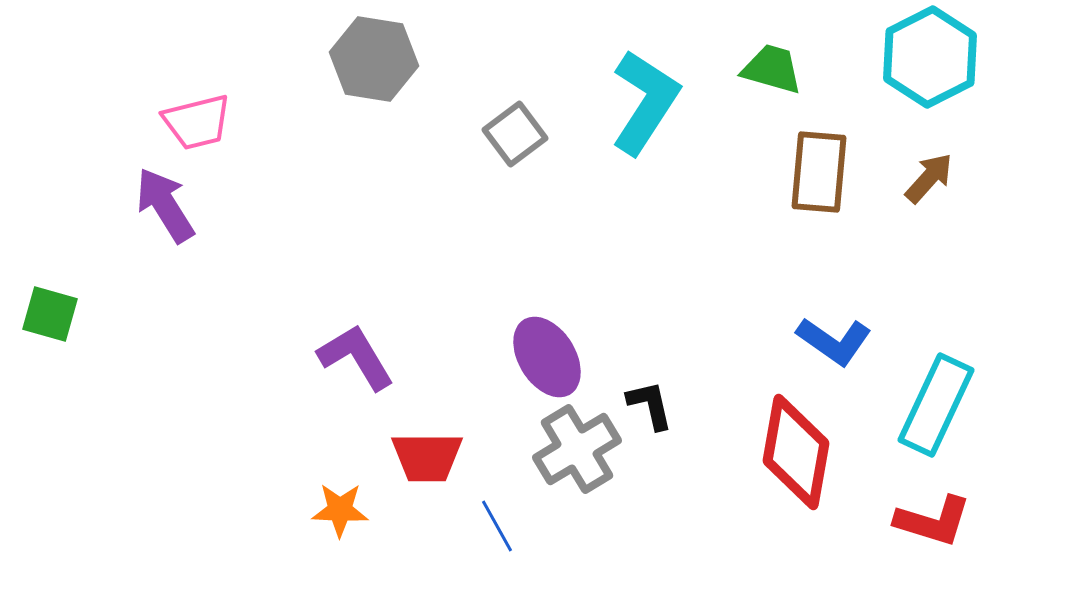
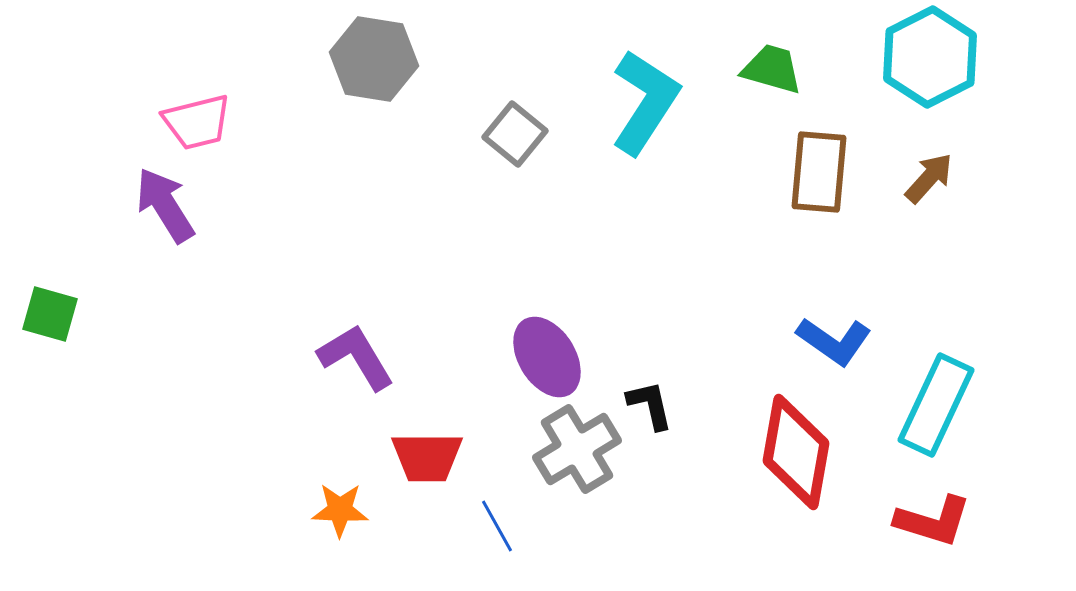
gray square: rotated 14 degrees counterclockwise
